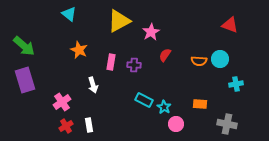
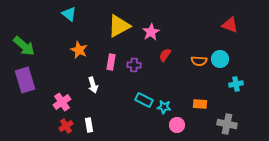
yellow triangle: moved 5 px down
cyan star: rotated 24 degrees counterclockwise
pink circle: moved 1 px right, 1 px down
